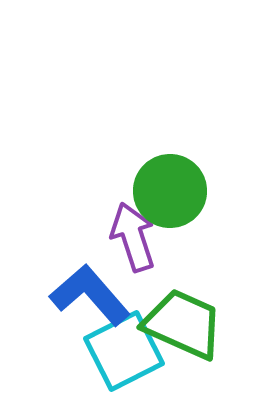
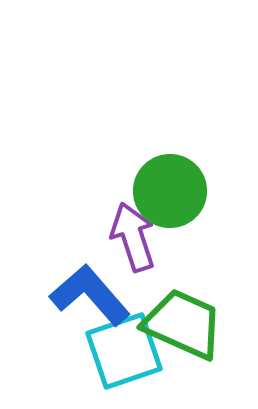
cyan square: rotated 8 degrees clockwise
